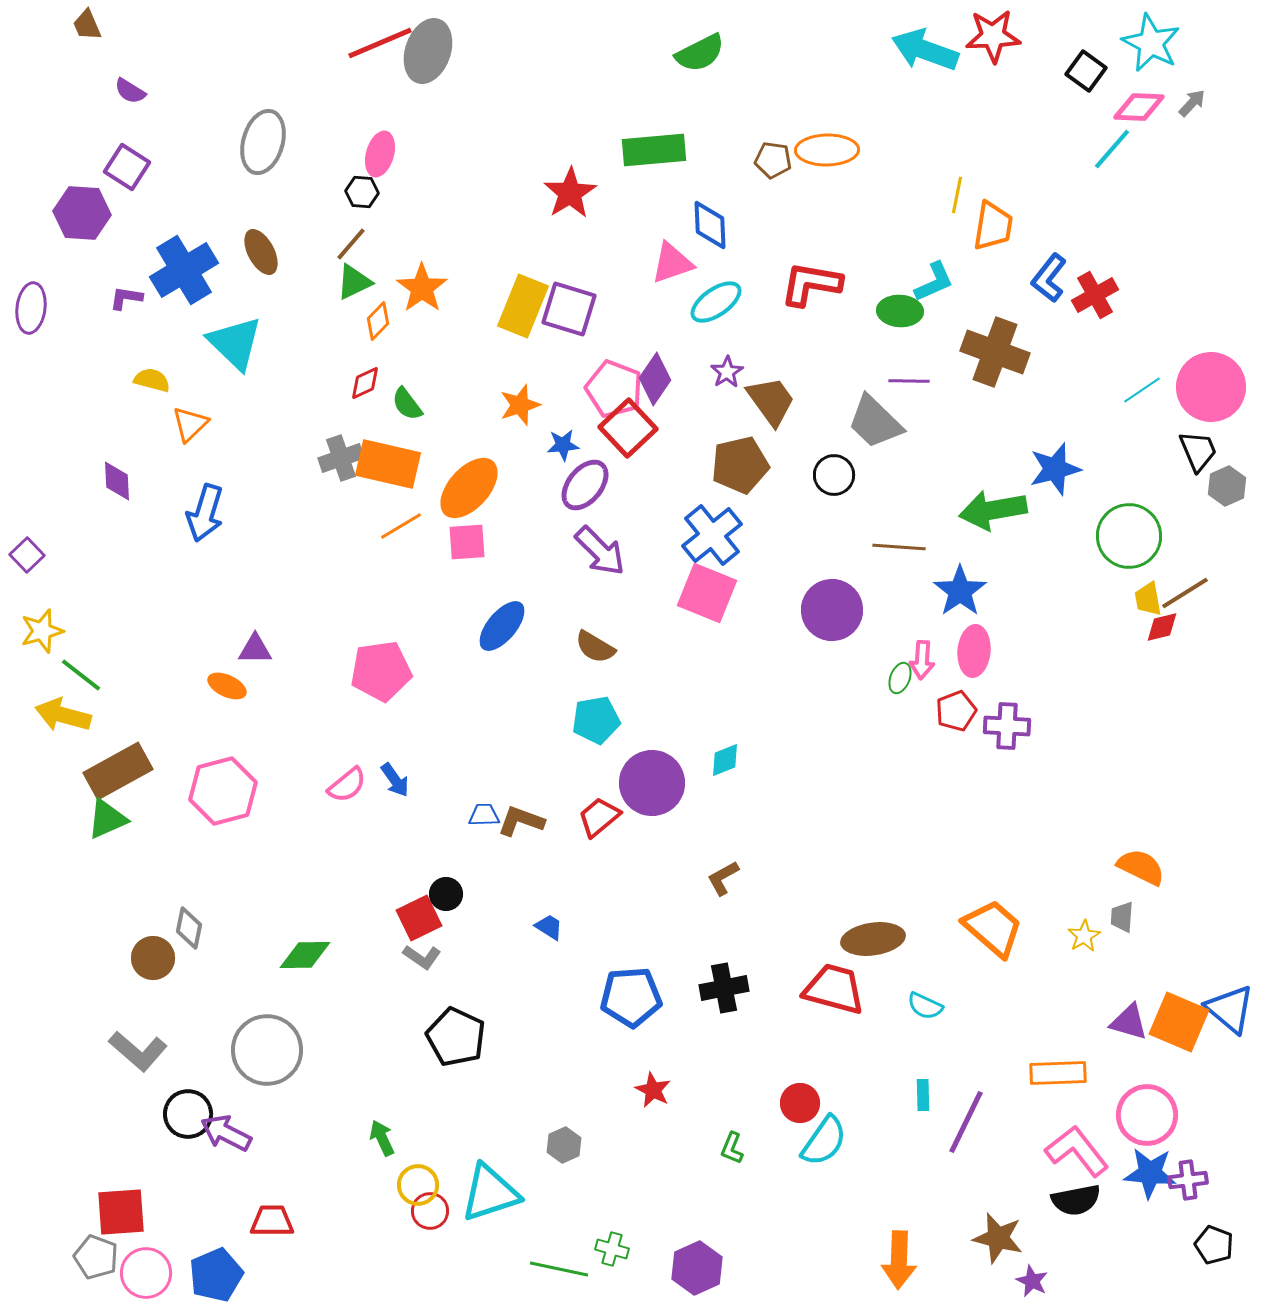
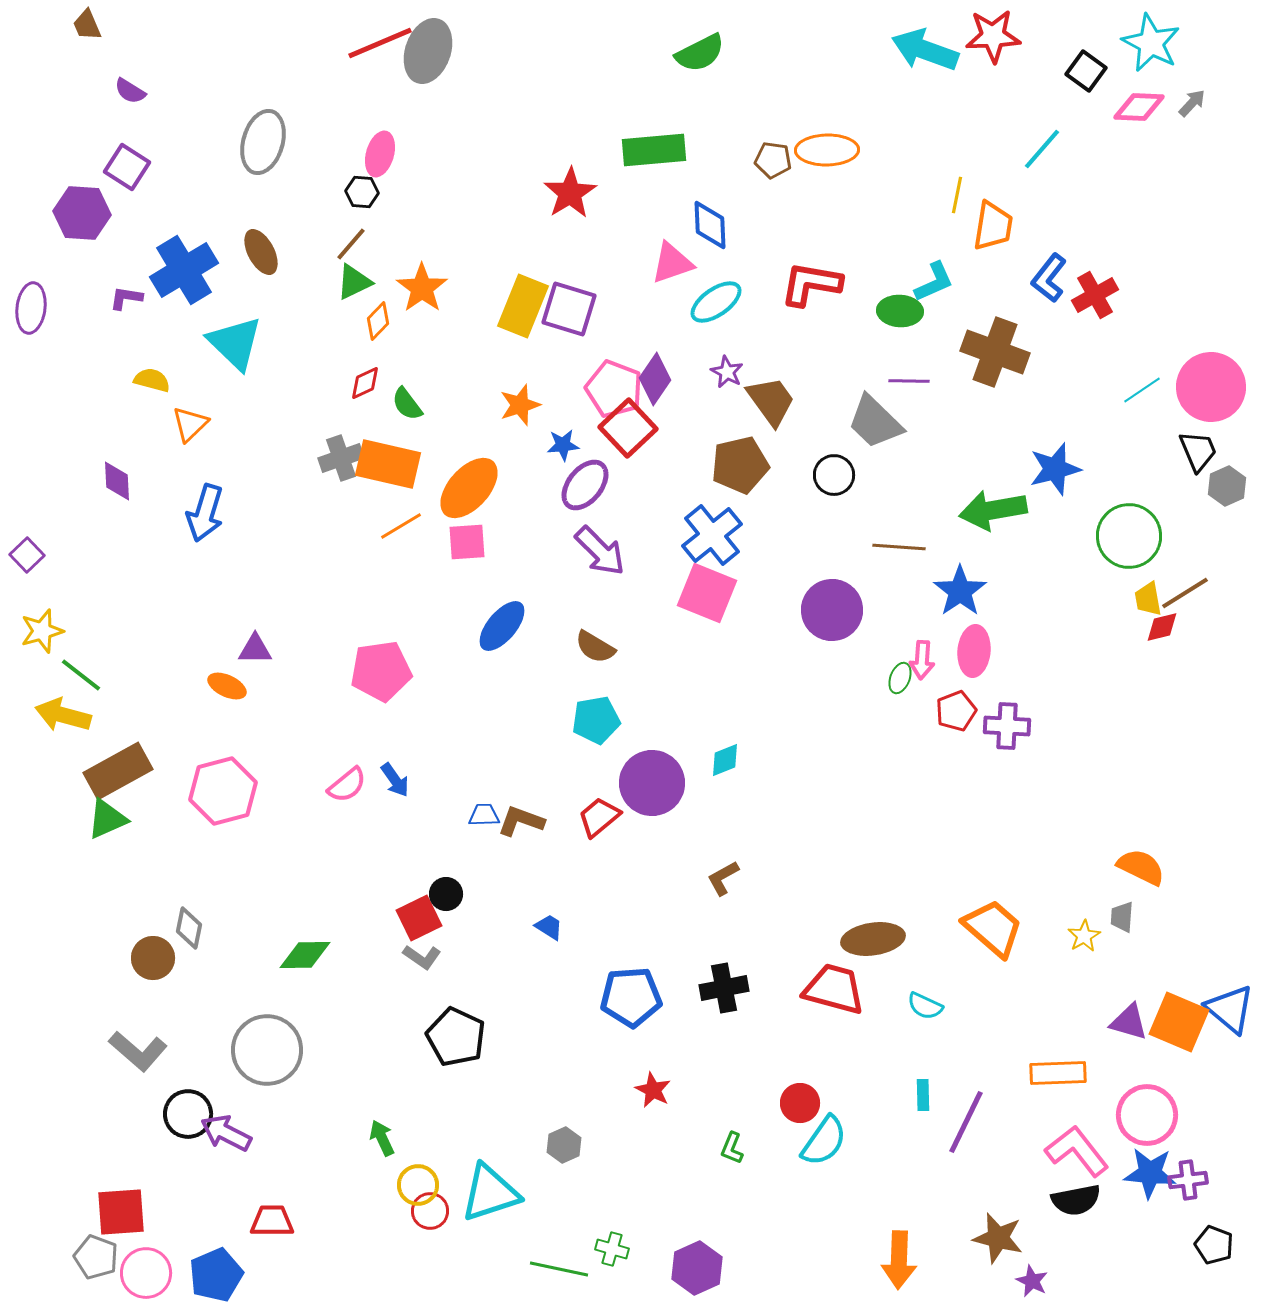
cyan line at (1112, 149): moved 70 px left
purple star at (727, 372): rotated 12 degrees counterclockwise
